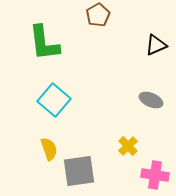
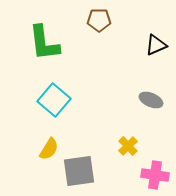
brown pentagon: moved 1 px right, 5 px down; rotated 30 degrees clockwise
yellow semicircle: rotated 50 degrees clockwise
